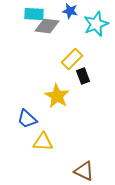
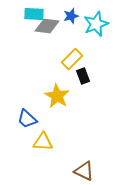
blue star: moved 1 px right, 5 px down; rotated 28 degrees counterclockwise
